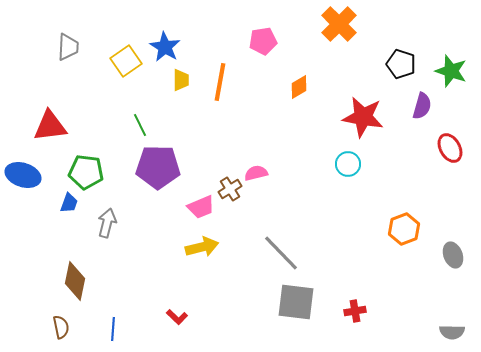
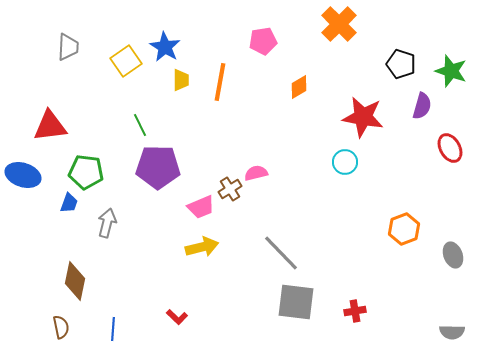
cyan circle: moved 3 px left, 2 px up
